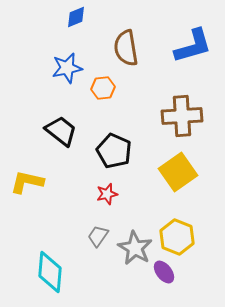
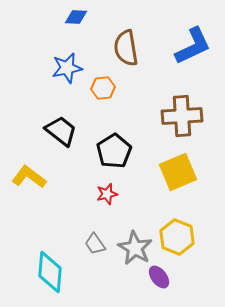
blue diamond: rotated 25 degrees clockwise
blue L-shape: rotated 9 degrees counterclockwise
black pentagon: rotated 16 degrees clockwise
yellow square: rotated 12 degrees clockwise
yellow L-shape: moved 2 px right, 5 px up; rotated 24 degrees clockwise
gray trapezoid: moved 3 px left, 8 px down; rotated 70 degrees counterclockwise
purple ellipse: moved 5 px left, 5 px down
